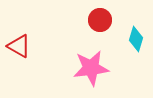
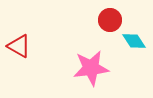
red circle: moved 10 px right
cyan diamond: moved 2 px left, 2 px down; rotated 50 degrees counterclockwise
